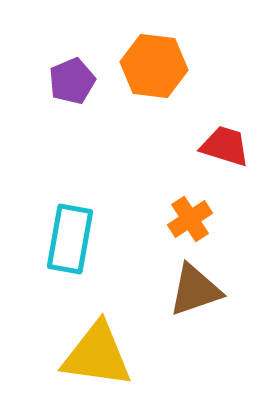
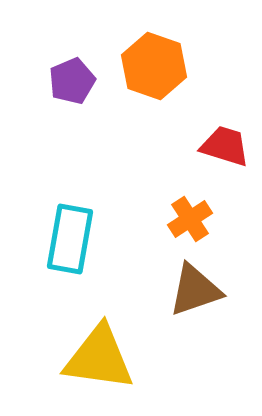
orange hexagon: rotated 12 degrees clockwise
yellow triangle: moved 2 px right, 3 px down
